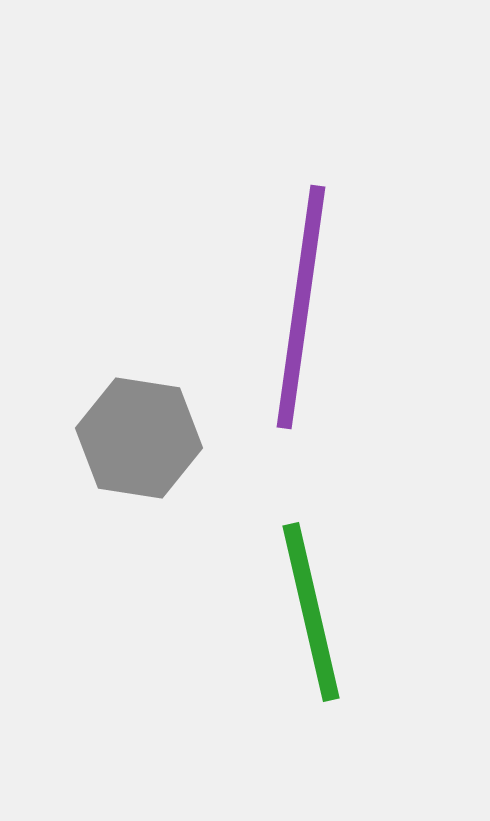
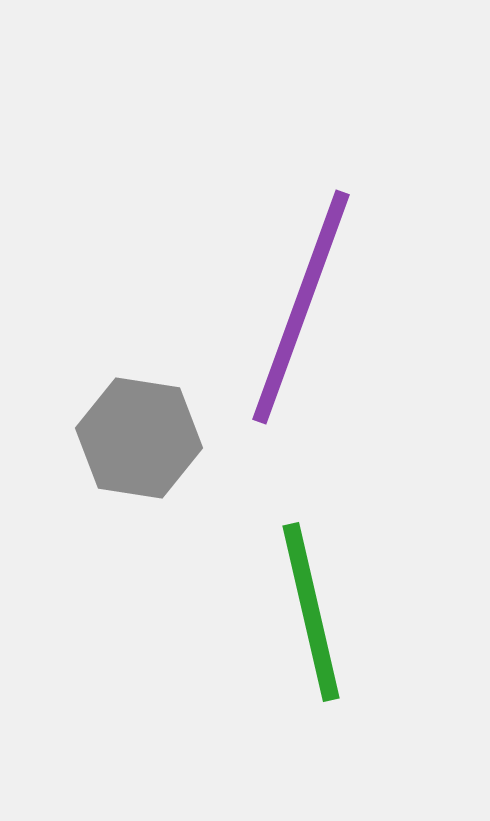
purple line: rotated 12 degrees clockwise
